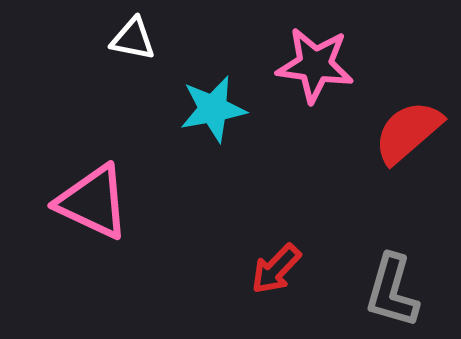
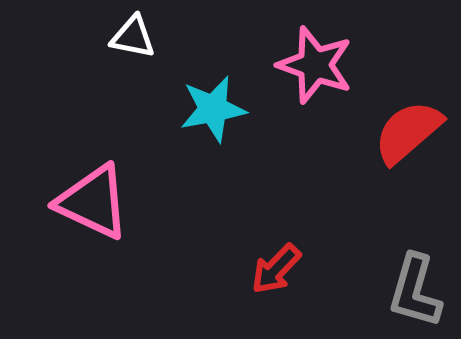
white triangle: moved 2 px up
pink star: rotated 12 degrees clockwise
gray L-shape: moved 23 px right
